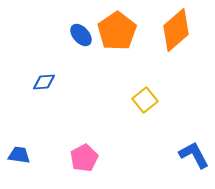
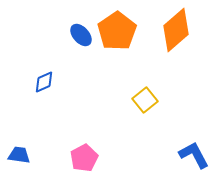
blue diamond: rotated 20 degrees counterclockwise
